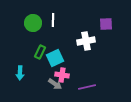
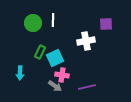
gray arrow: moved 2 px down
